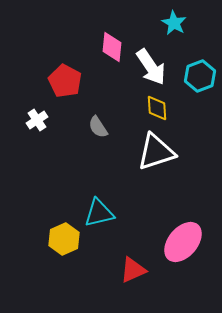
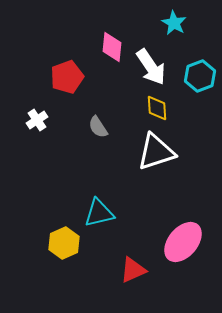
red pentagon: moved 2 px right, 4 px up; rotated 24 degrees clockwise
yellow hexagon: moved 4 px down
